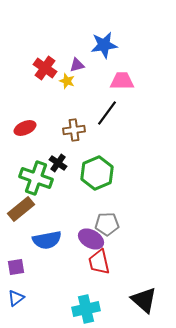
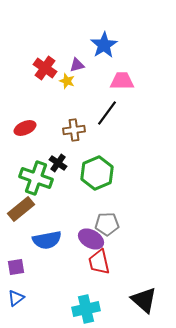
blue star: rotated 24 degrees counterclockwise
